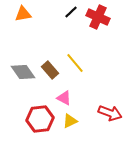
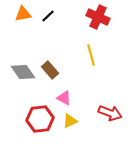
black line: moved 23 px left, 4 px down
yellow line: moved 16 px right, 8 px up; rotated 25 degrees clockwise
